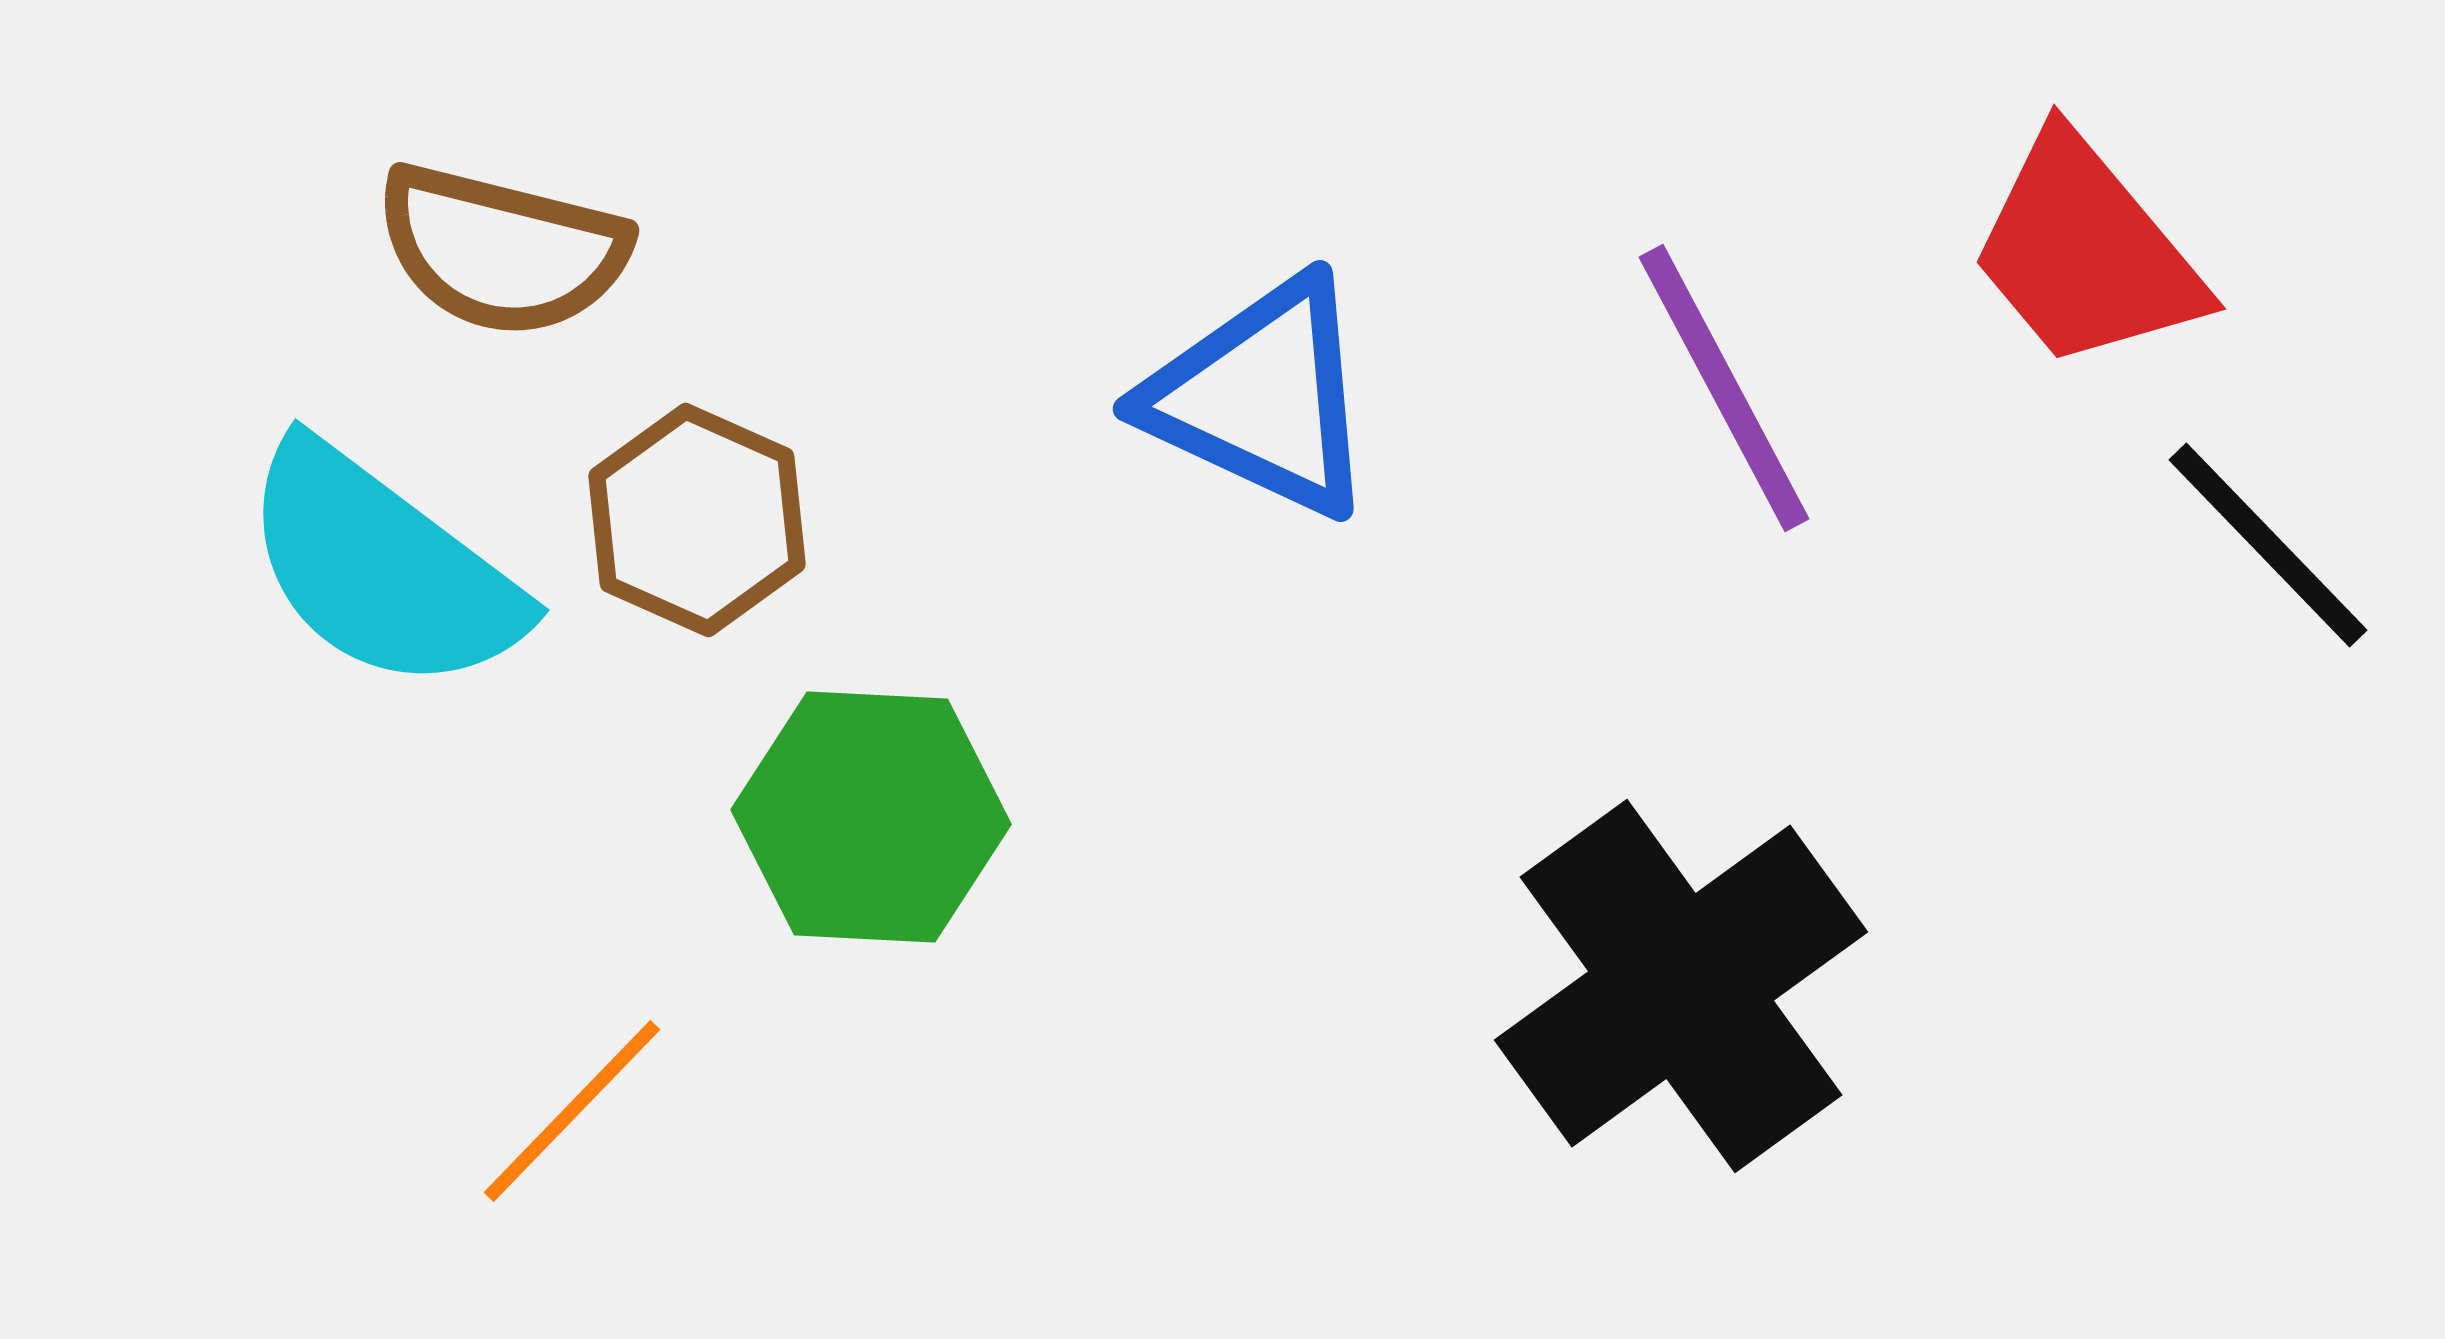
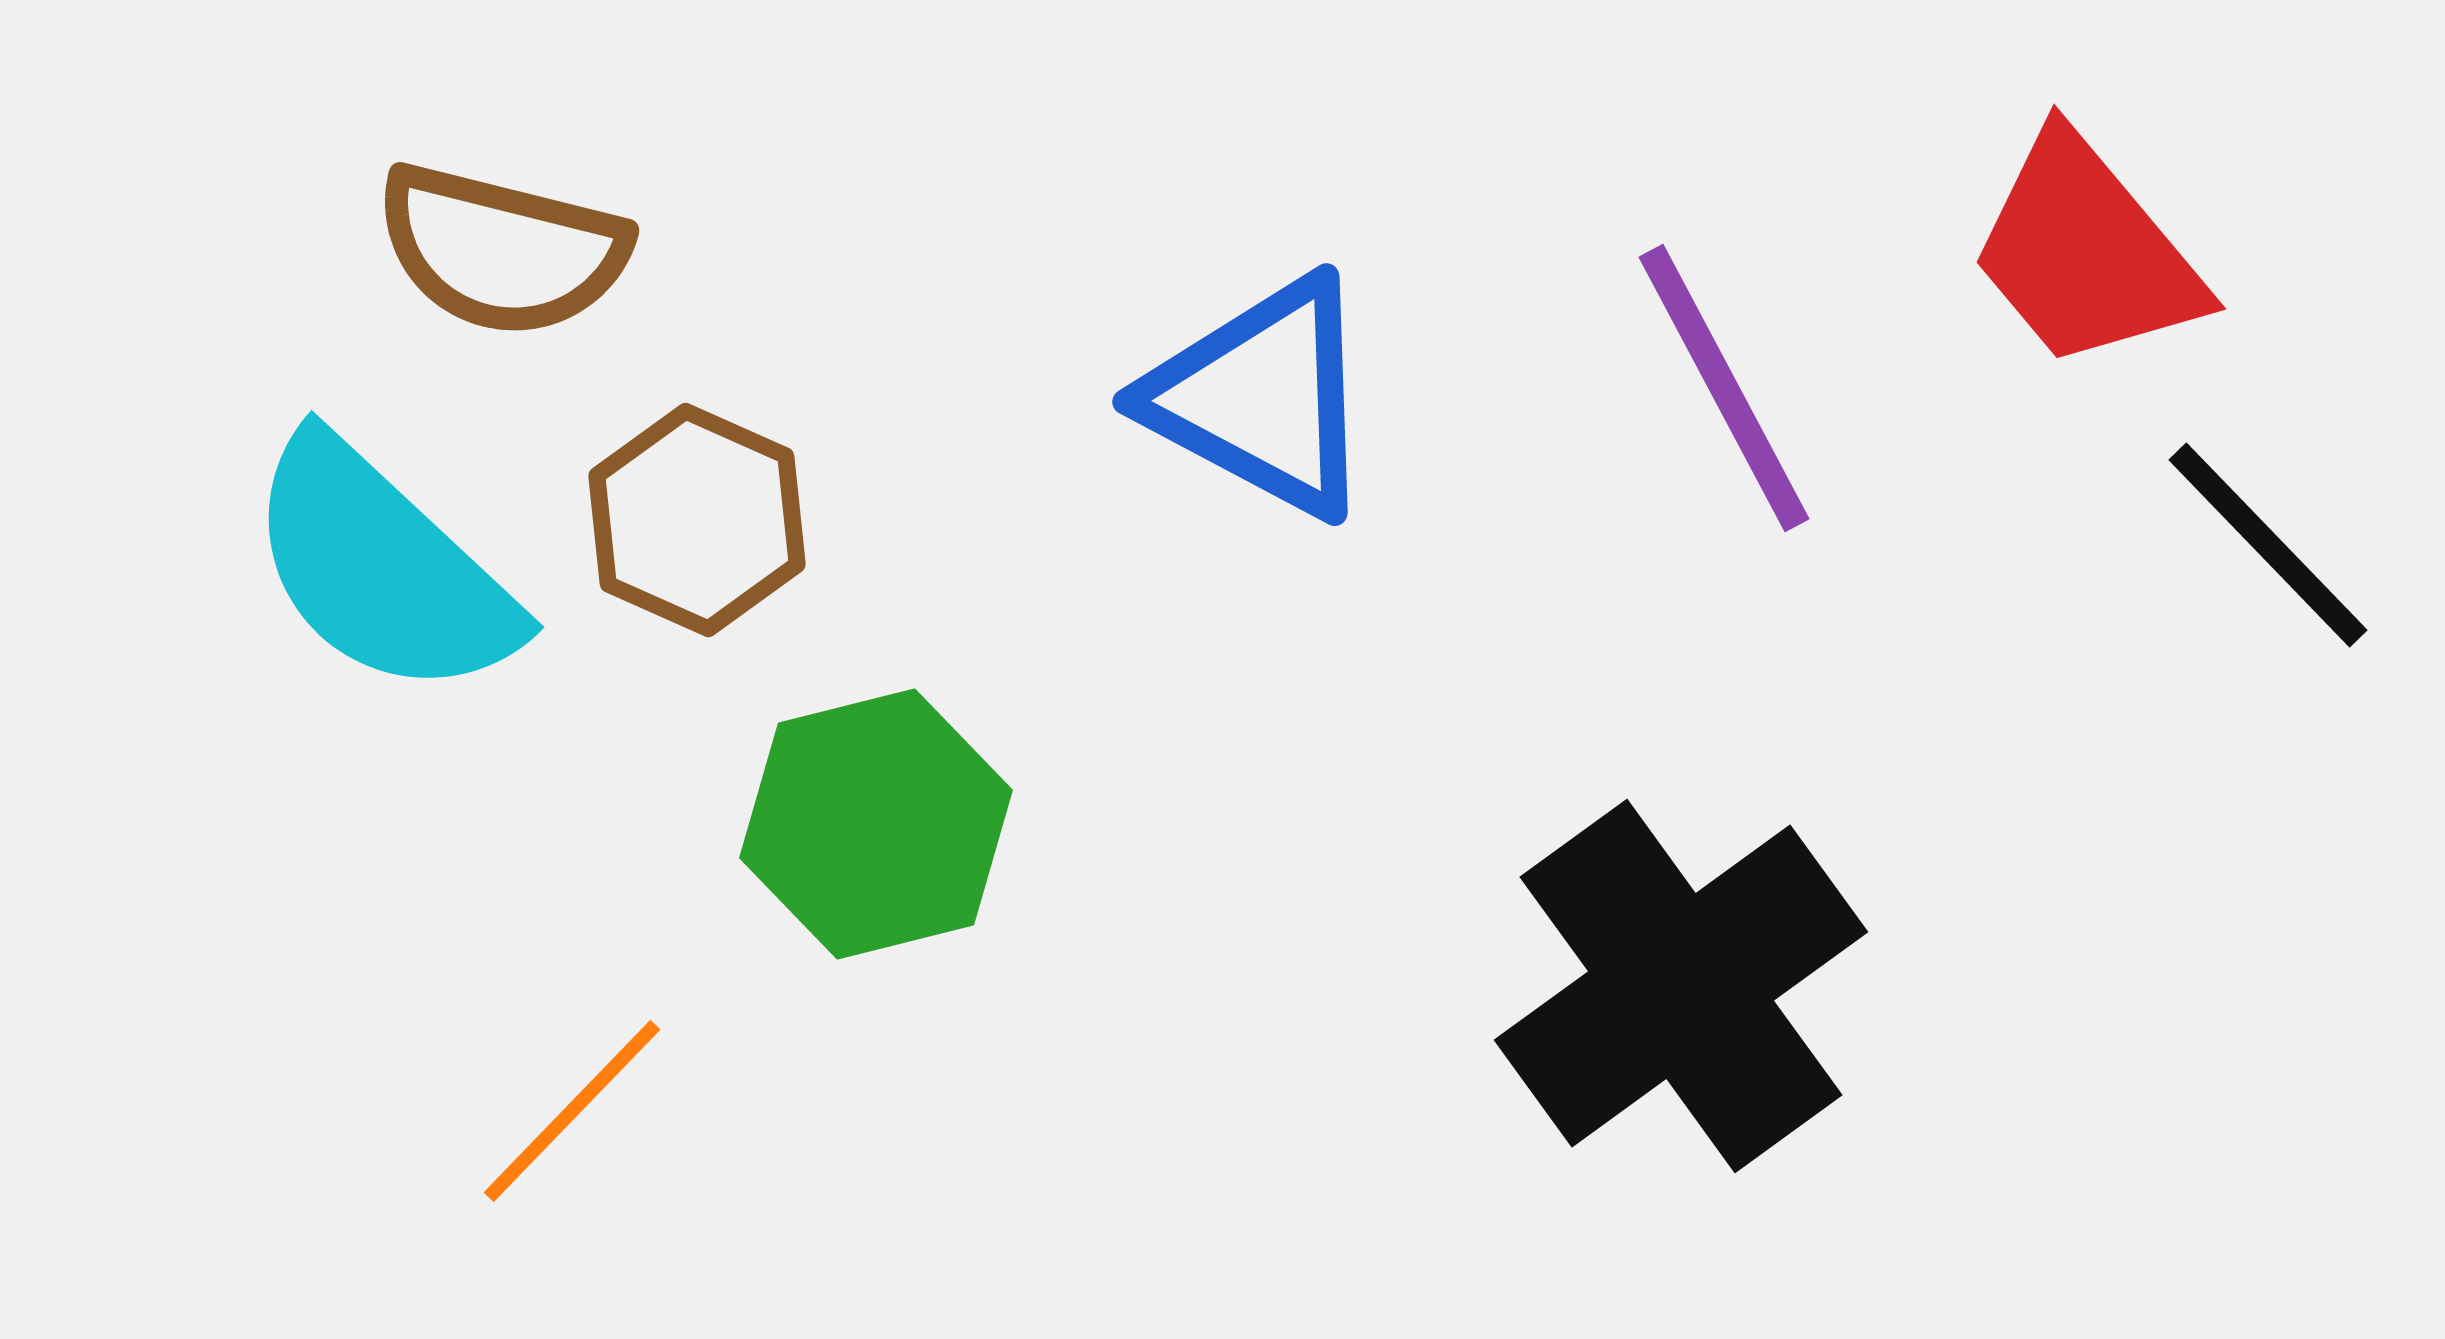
blue triangle: rotated 3 degrees clockwise
cyan semicircle: rotated 6 degrees clockwise
green hexagon: moved 5 px right, 7 px down; rotated 17 degrees counterclockwise
